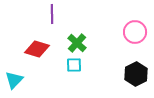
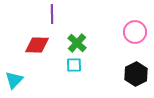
red diamond: moved 4 px up; rotated 15 degrees counterclockwise
